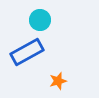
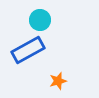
blue rectangle: moved 1 px right, 2 px up
